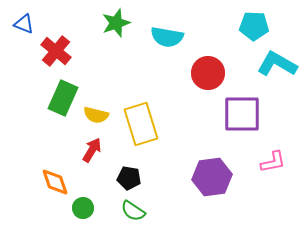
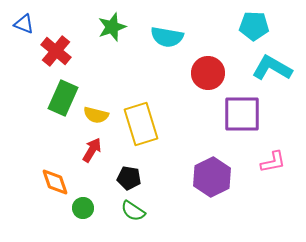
green star: moved 4 px left, 4 px down
cyan L-shape: moved 5 px left, 4 px down
purple hexagon: rotated 18 degrees counterclockwise
